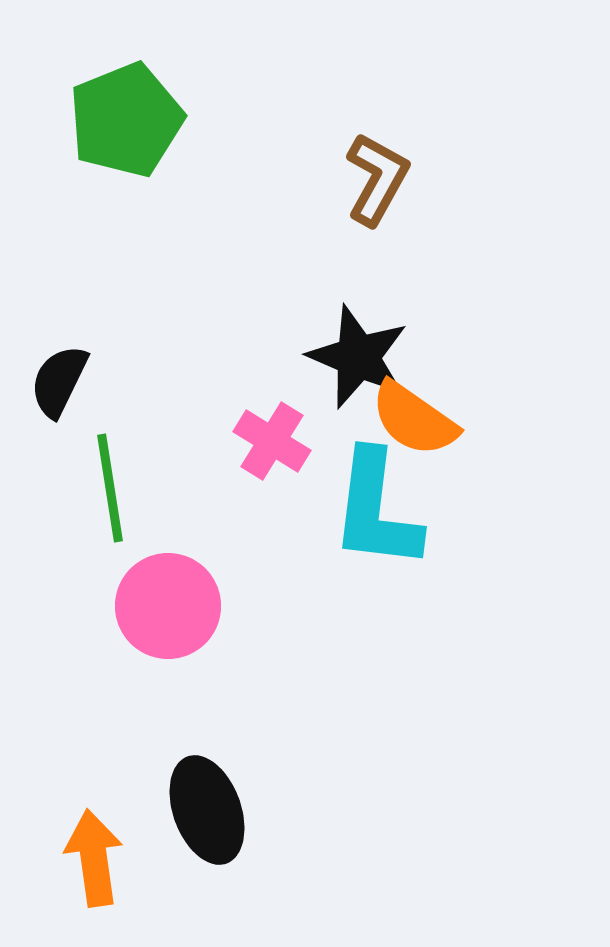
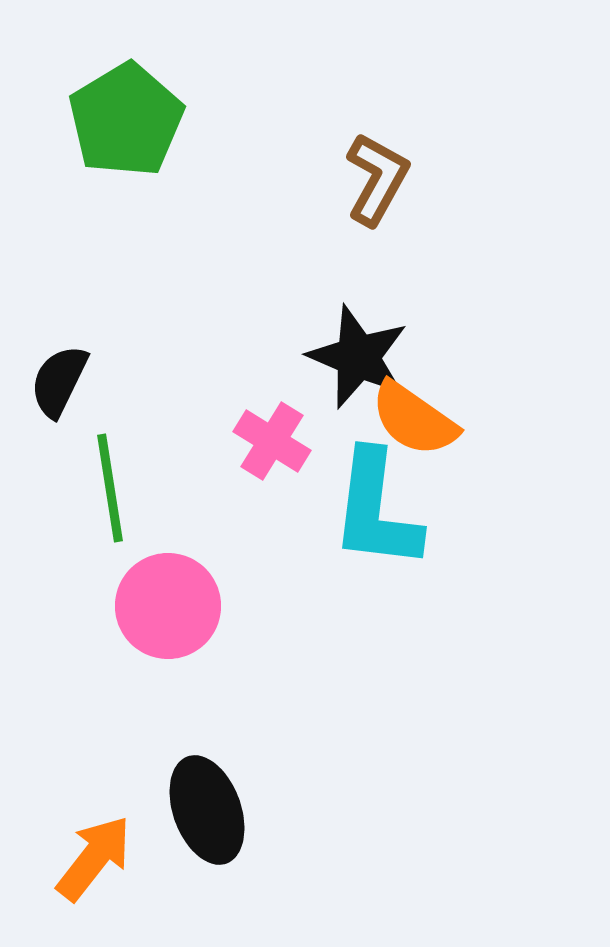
green pentagon: rotated 9 degrees counterclockwise
orange arrow: rotated 46 degrees clockwise
